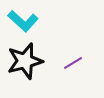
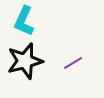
cyan L-shape: moved 1 px right; rotated 72 degrees clockwise
